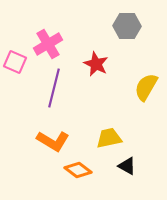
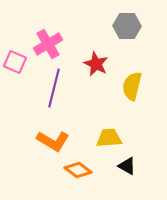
yellow semicircle: moved 14 px left, 1 px up; rotated 16 degrees counterclockwise
yellow trapezoid: rotated 8 degrees clockwise
